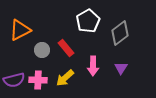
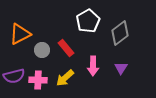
orange triangle: moved 4 px down
purple semicircle: moved 4 px up
